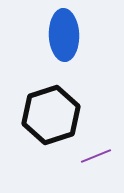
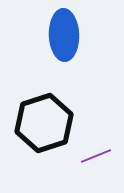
black hexagon: moved 7 px left, 8 px down
